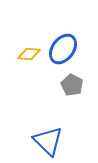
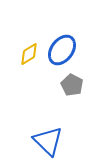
blue ellipse: moved 1 px left, 1 px down
yellow diamond: rotated 35 degrees counterclockwise
